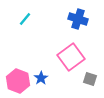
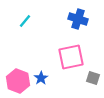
cyan line: moved 2 px down
pink square: rotated 24 degrees clockwise
gray square: moved 3 px right, 1 px up
